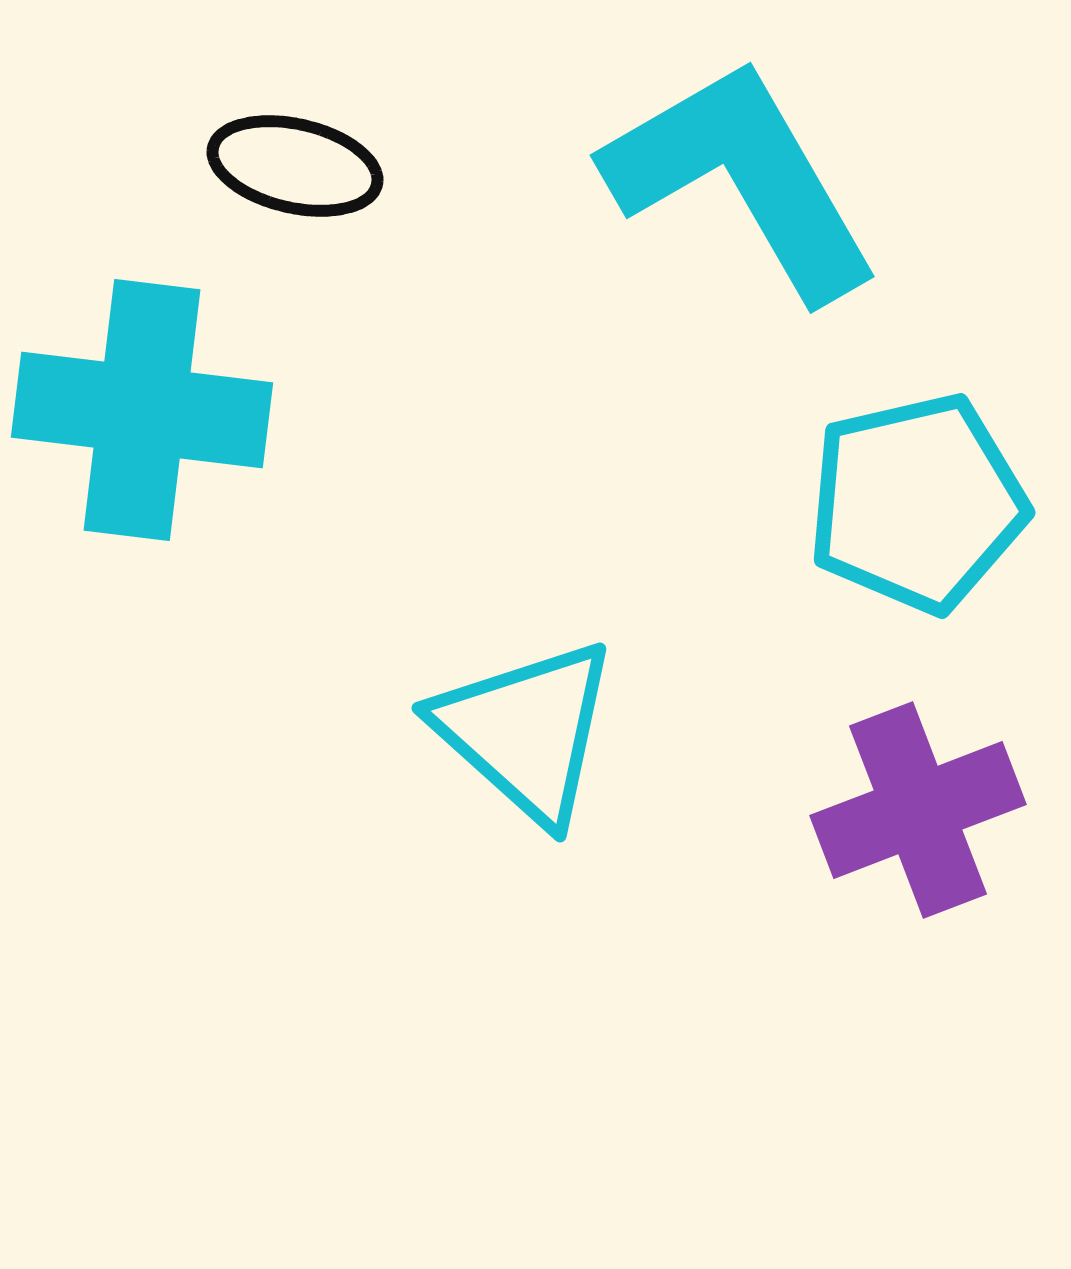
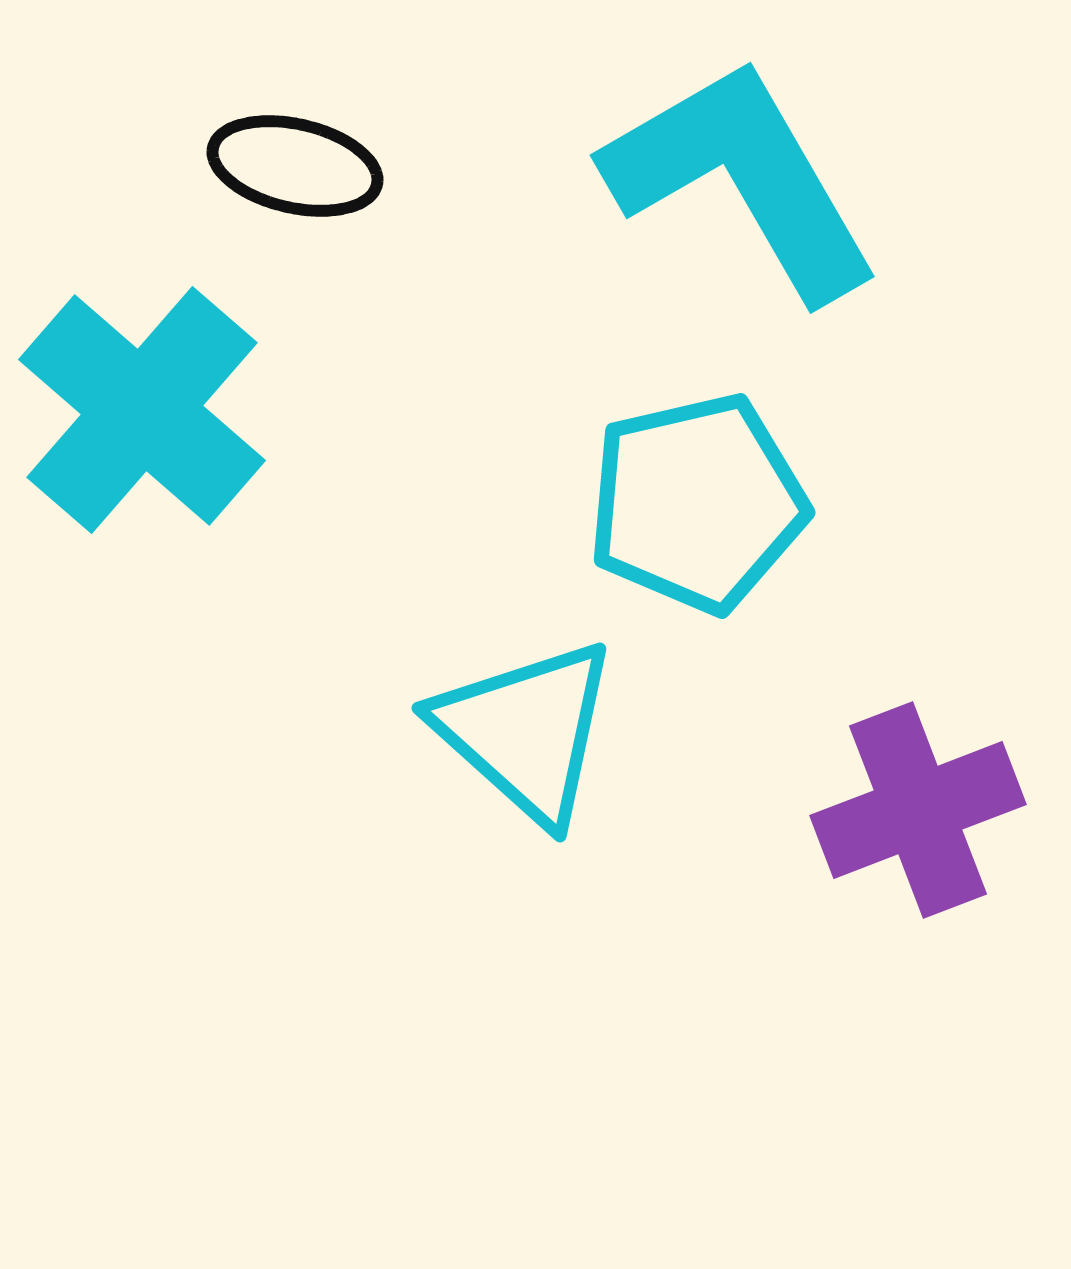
cyan cross: rotated 34 degrees clockwise
cyan pentagon: moved 220 px left
